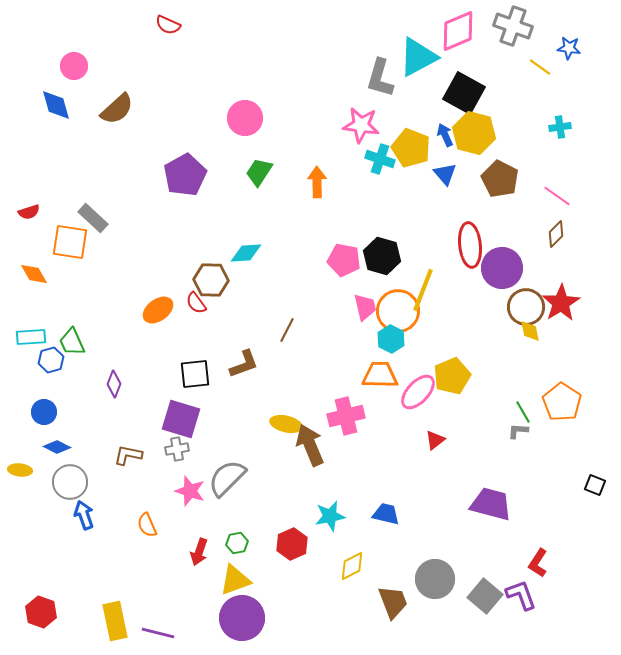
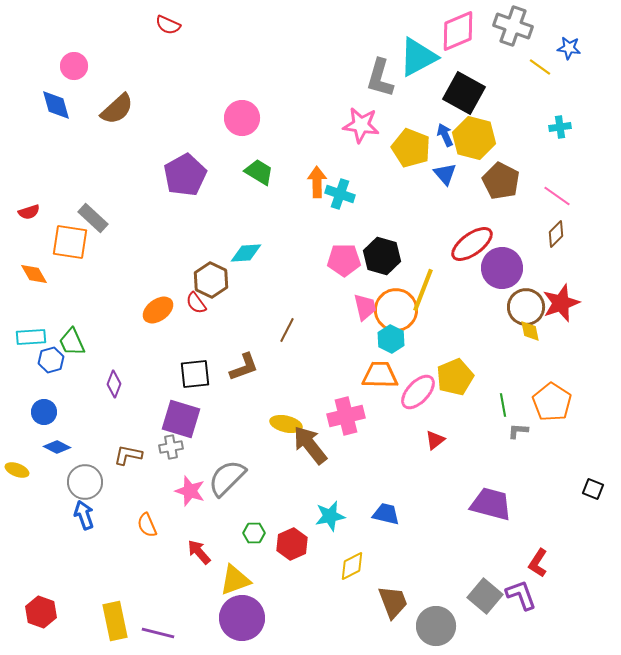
pink circle at (245, 118): moved 3 px left
yellow hexagon at (474, 133): moved 5 px down
cyan cross at (380, 159): moved 40 px left, 35 px down
green trapezoid at (259, 172): rotated 88 degrees clockwise
brown pentagon at (500, 179): moved 1 px right, 2 px down
red ellipse at (470, 245): moved 2 px right, 1 px up; rotated 60 degrees clockwise
pink pentagon at (344, 260): rotated 12 degrees counterclockwise
brown hexagon at (211, 280): rotated 24 degrees clockwise
red star at (561, 303): rotated 12 degrees clockwise
orange circle at (398, 311): moved 2 px left, 1 px up
brown L-shape at (244, 364): moved 3 px down
yellow pentagon at (452, 376): moved 3 px right, 1 px down
orange pentagon at (562, 402): moved 10 px left
green line at (523, 412): moved 20 px left, 7 px up; rotated 20 degrees clockwise
brown arrow at (310, 445): rotated 15 degrees counterclockwise
gray cross at (177, 449): moved 6 px left, 2 px up
yellow ellipse at (20, 470): moved 3 px left; rotated 15 degrees clockwise
gray circle at (70, 482): moved 15 px right
black square at (595, 485): moved 2 px left, 4 px down
green hexagon at (237, 543): moved 17 px right, 10 px up; rotated 10 degrees clockwise
red arrow at (199, 552): rotated 120 degrees clockwise
gray circle at (435, 579): moved 1 px right, 47 px down
